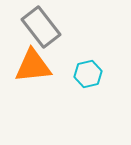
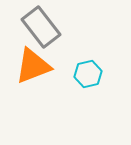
orange triangle: rotated 15 degrees counterclockwise
